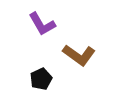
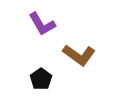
black pentagon: rotated 10 degrees counterclockwise
